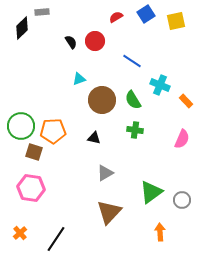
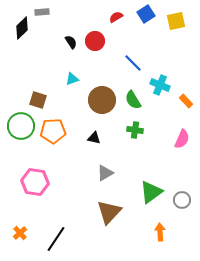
blue line: moved 1 px right, 2 px down; rotated 12 degrees clockwise
cyan triangle: moved 7 px left
brown square: moved 4 px right, 52 px up
pink hexagon: moved 4 px right, 6 px up
